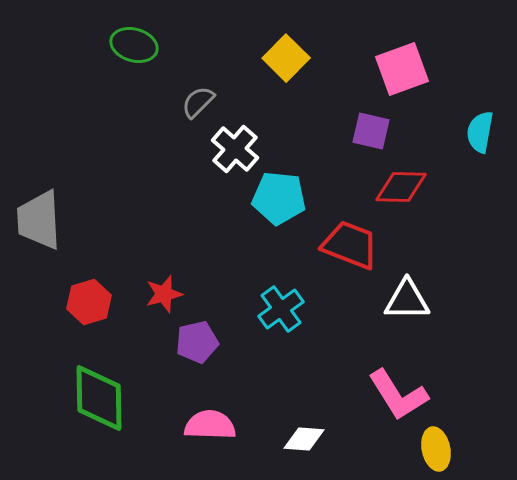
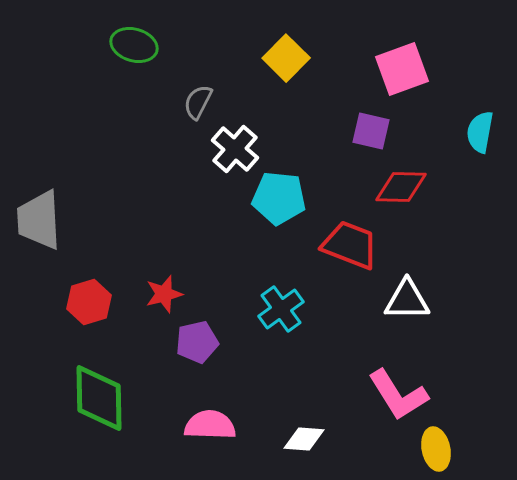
gray semicircle: rotated 18 degrees counterclockwise
